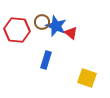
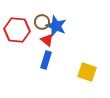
red triangle: moved 24 px left, 7 px down
yellow square: moved 6 px up
